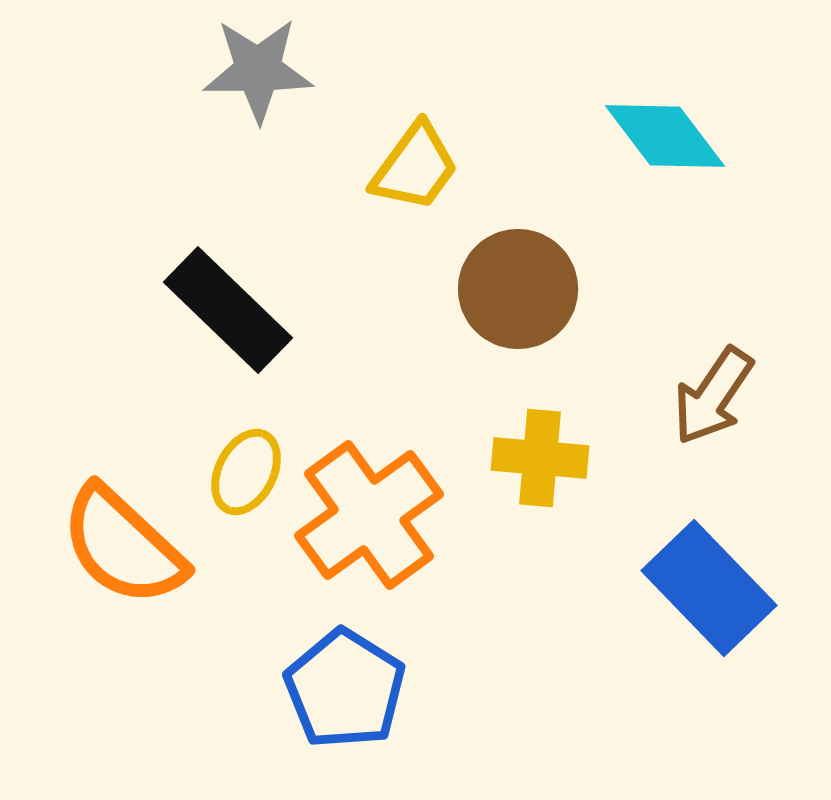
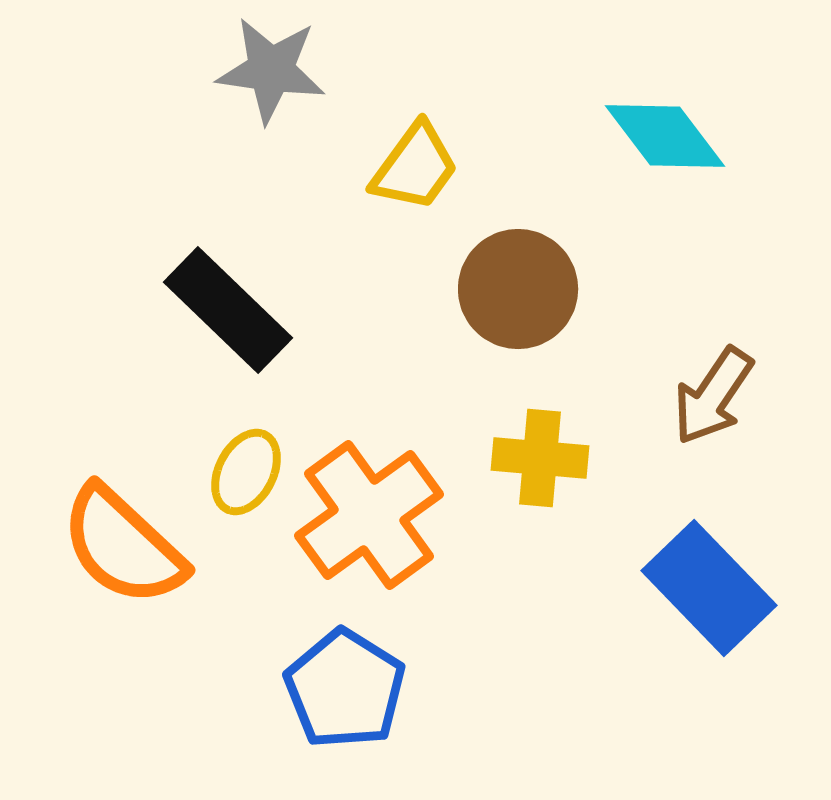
gray star: moved 13 px right; rotated 8 degrees clockwise
